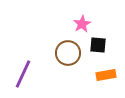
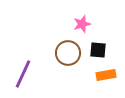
pink star: rotated 12 degrees clockwise
black square: moved 5 px down
